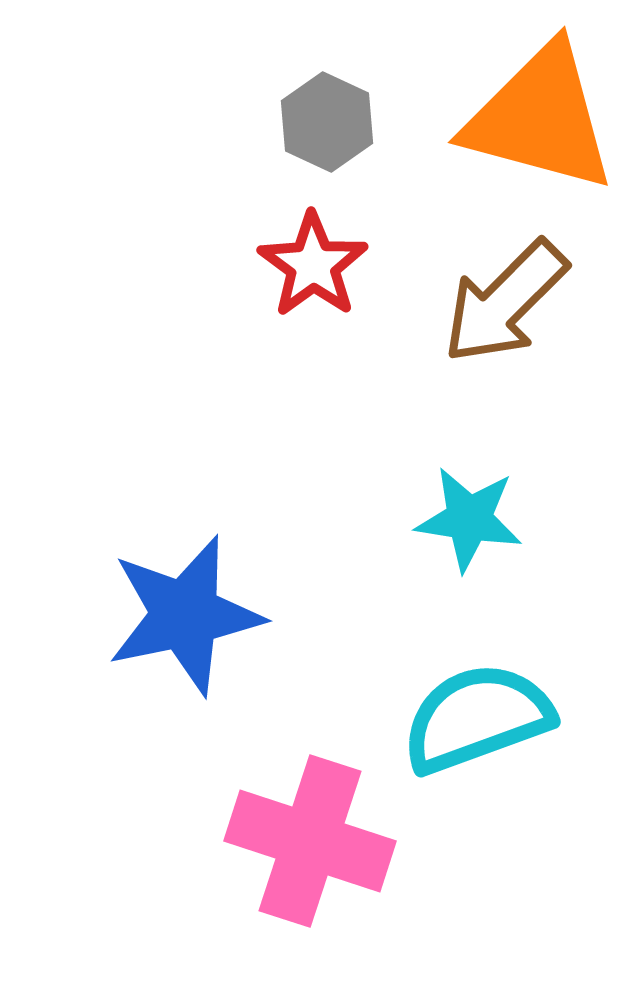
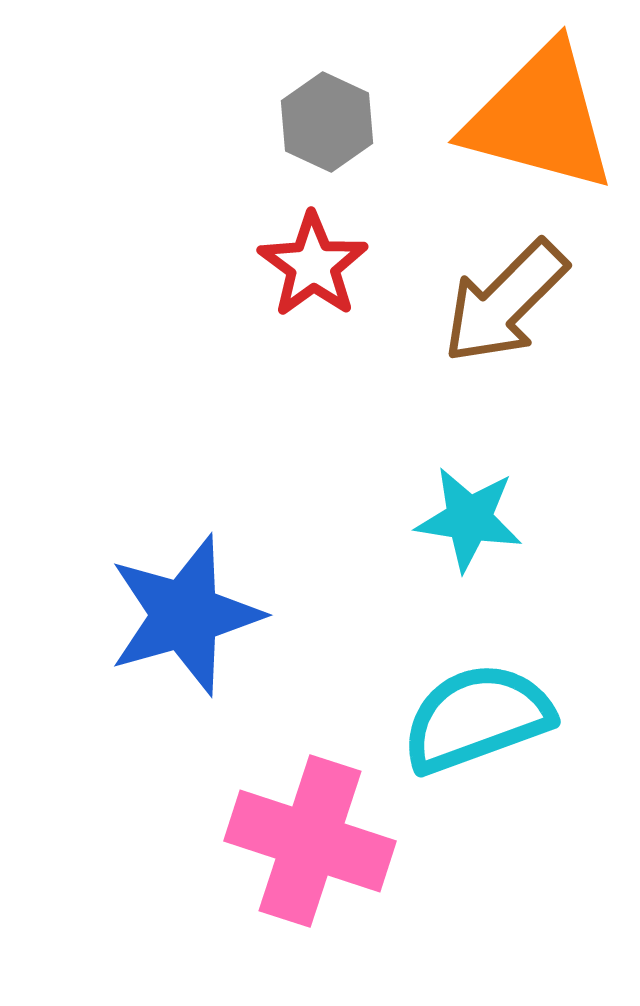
blue star: rotated 4 degrees counterclockwise
